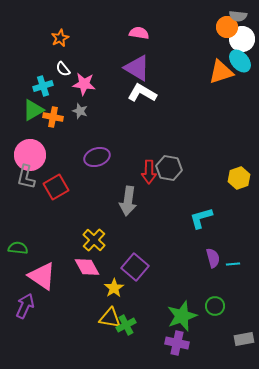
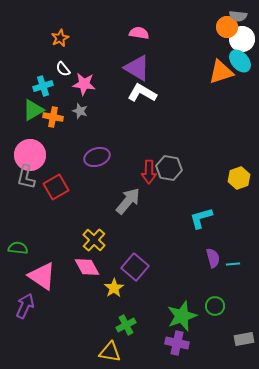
gray arrow: rotated 148 degrees counterclockwise
yellow triangle: moved 34 px down
